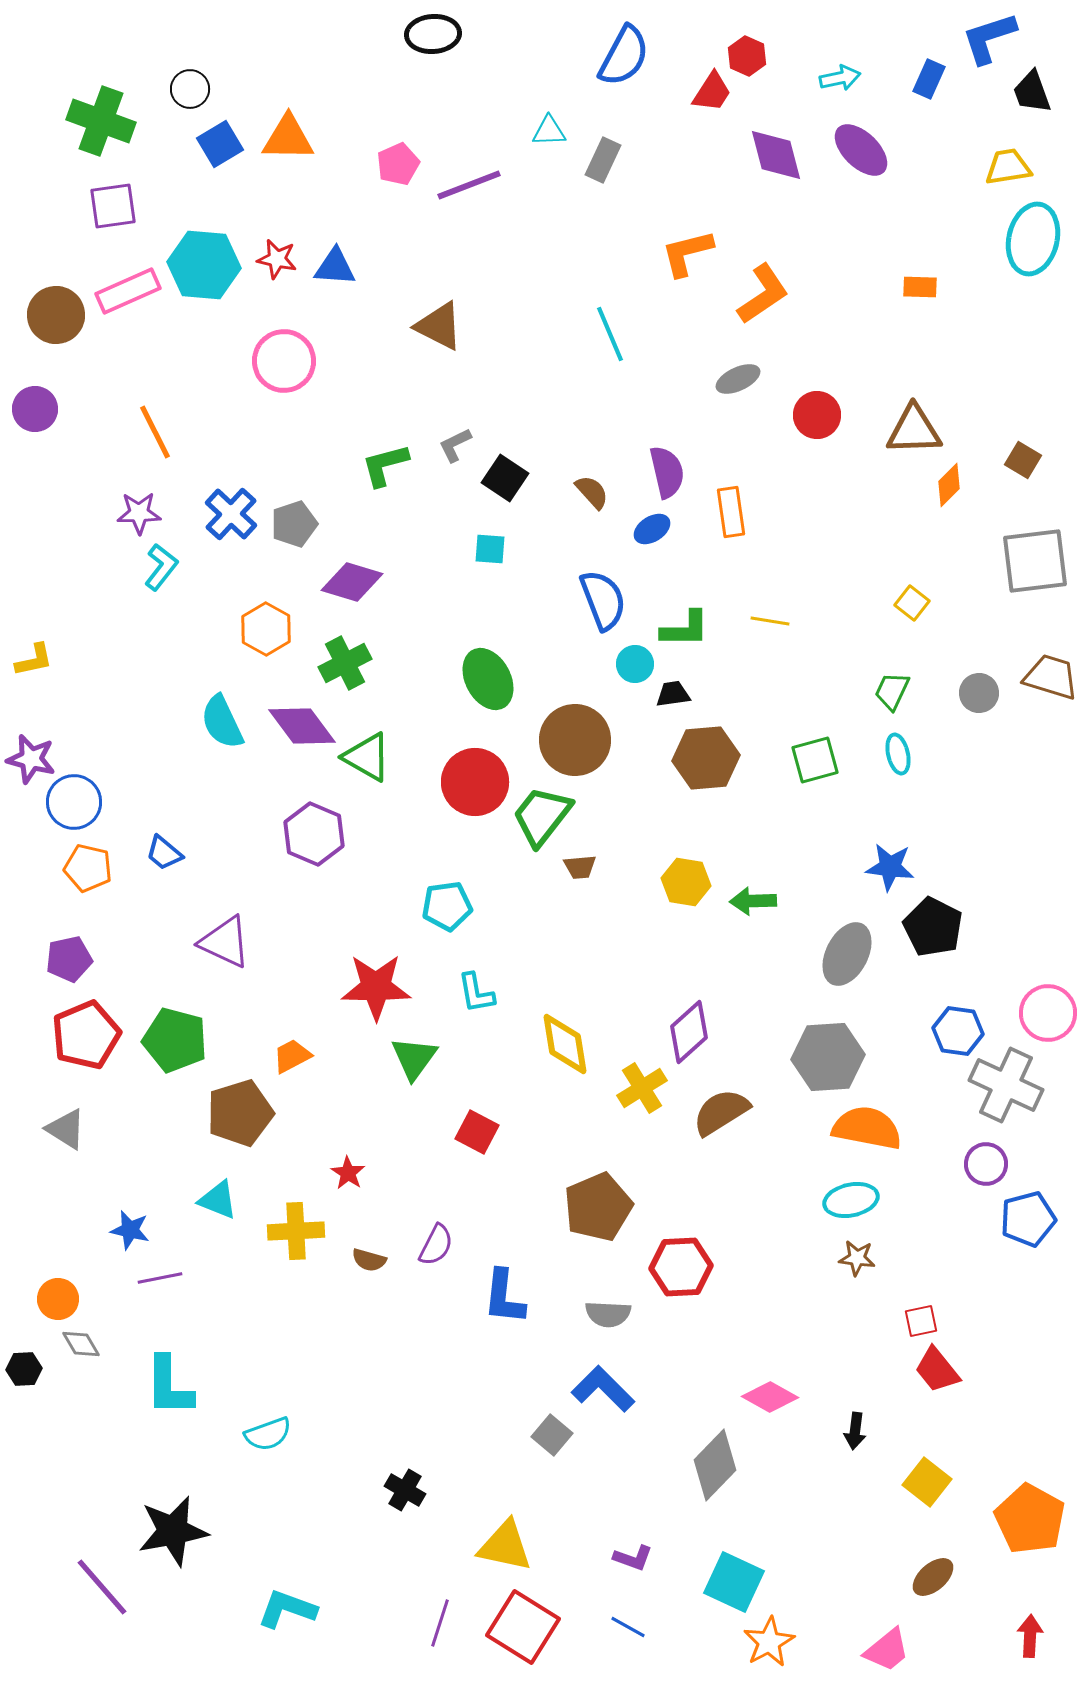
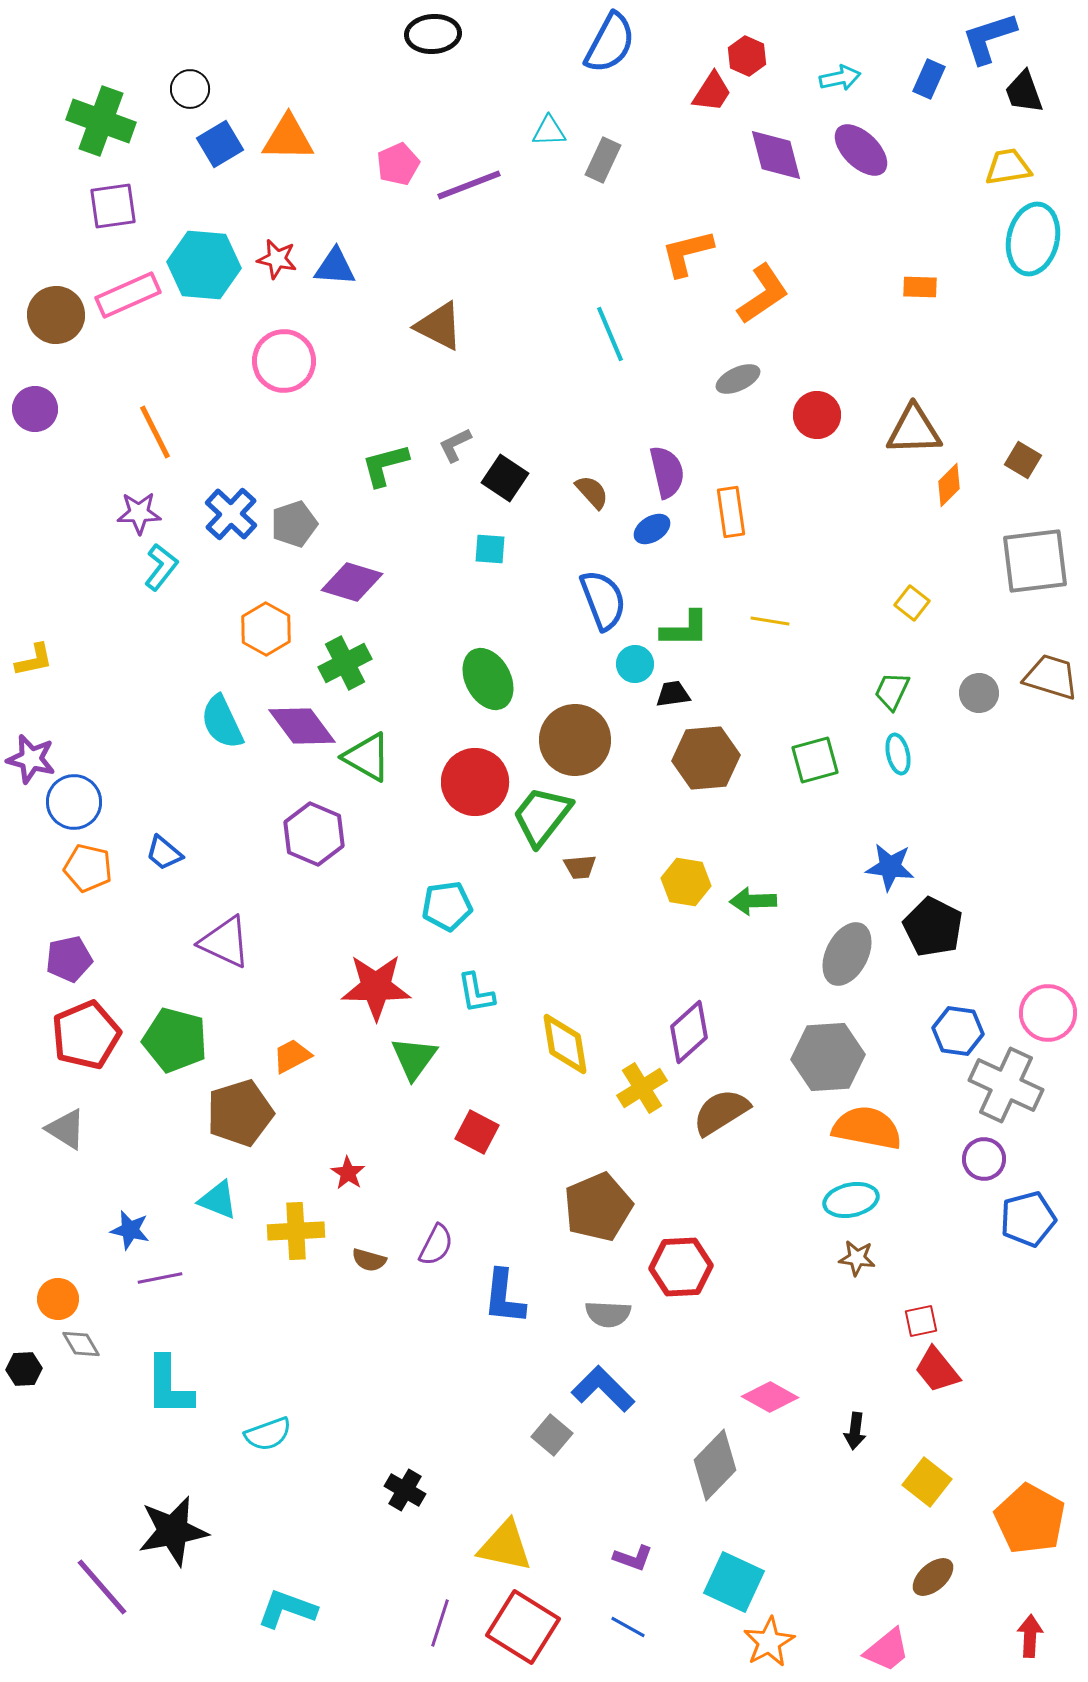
blue semicircle at (624, 56): moved 14 px left, 13 px up
black trapezoid at (1032, 92): moved 8 px left
pink rectangle at (128, 291): moved 4 px down
purple circle at (986, 1164): moved 2 px left, 5 px up
